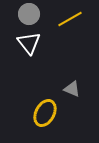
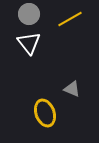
yellow ellipse: rotated 48 degrees counterclockwise
